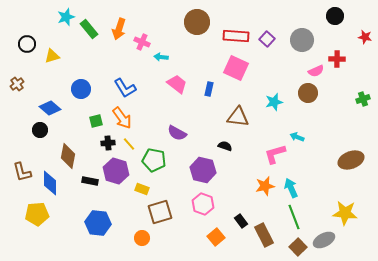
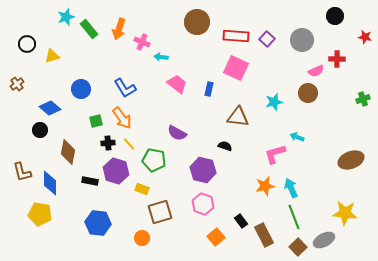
brown diamond at (68, 156): moved 4 px up
yellow pentagon at (37, 214): moved 3 px right; rotated 15 degrees clockwise
